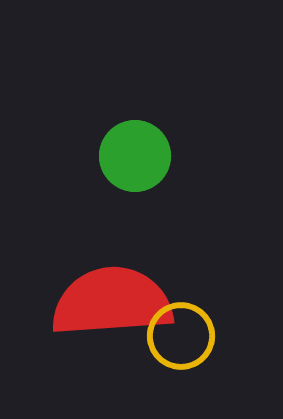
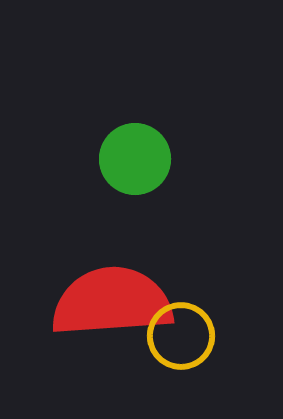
green circle: moved 3 px down
